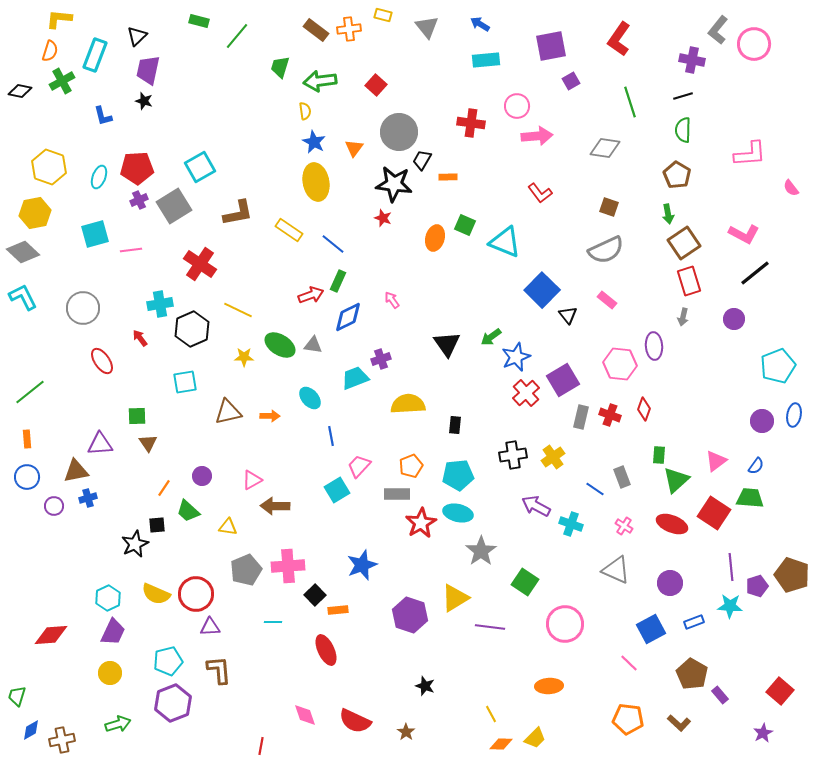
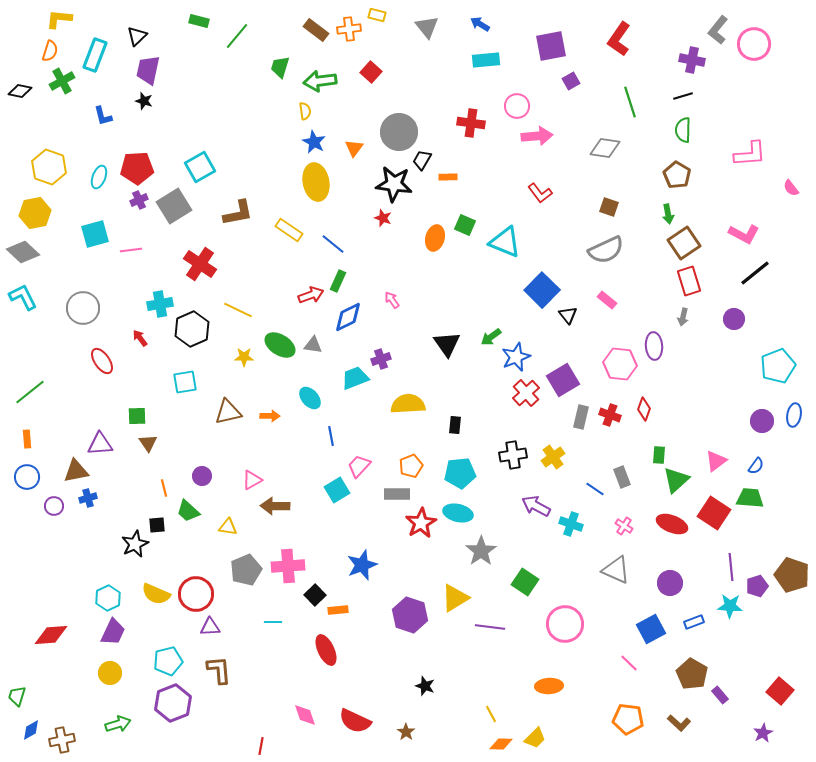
yellow rectangle at (383, 15): moved 6 px left
red square at (376, 85): moved 5 px left, 13 px up
cyan pentagon at (458, 475): moved 2 px right, 2 px up
orange line at (164, 488): rotated 48 degrees counterclockwise
